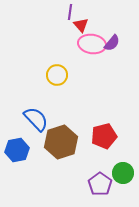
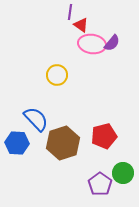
red triangle: rotated 14 degrees counterclockwise
brown hexagon: moved 2 px right, 1 px down
blue hexagon: moved 7 px up; rotated 15 degrees clockwise
